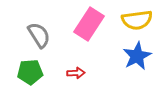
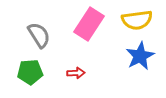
blue star: moved 3 px right
